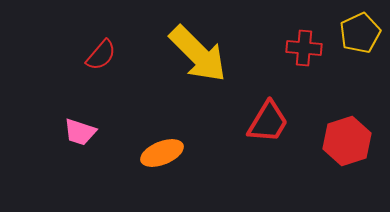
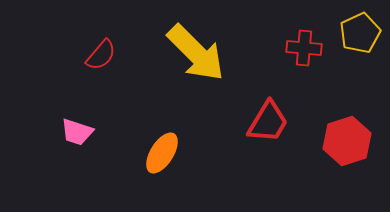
yellow arrow: moved 2 px left, 1 px up
pink trapezoid: moved 3 px left
orange ellipse: rotated 36 degrees counterclockwise
